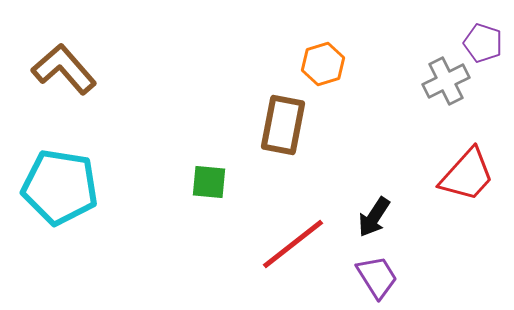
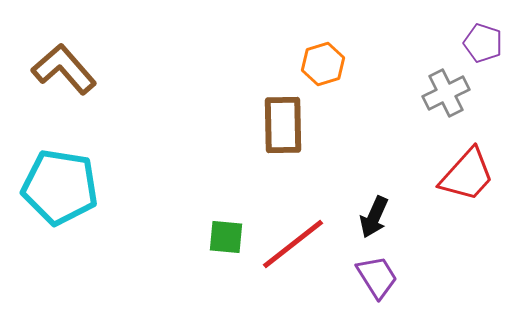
gray cross: moved 12 px down
brown rectangle: rotated 12 degrees counterclockwise
green square: moved 17 px right, 55 px down
black arrow: rotated 9 degrees counterclockwise
